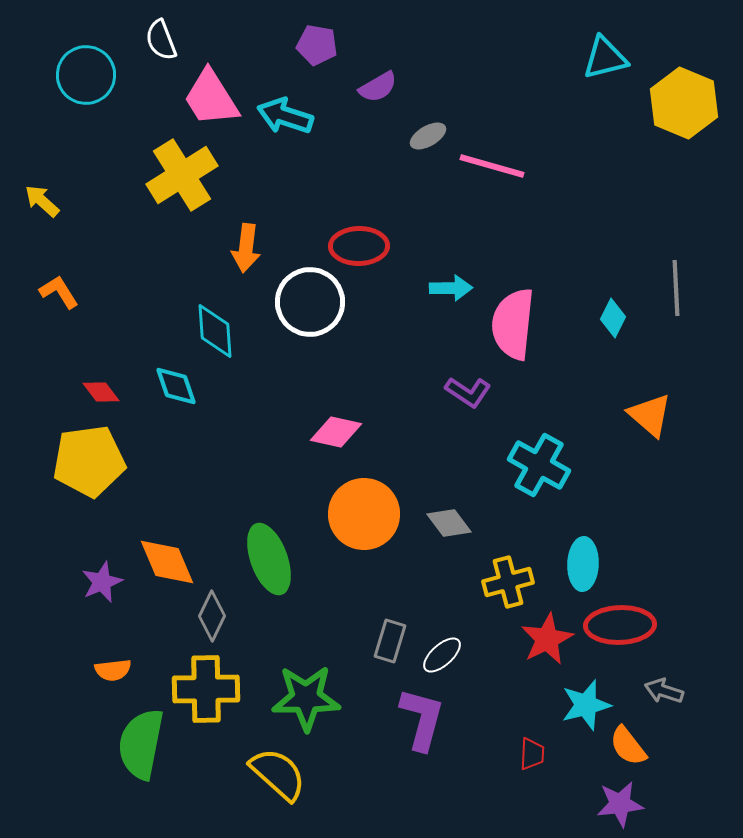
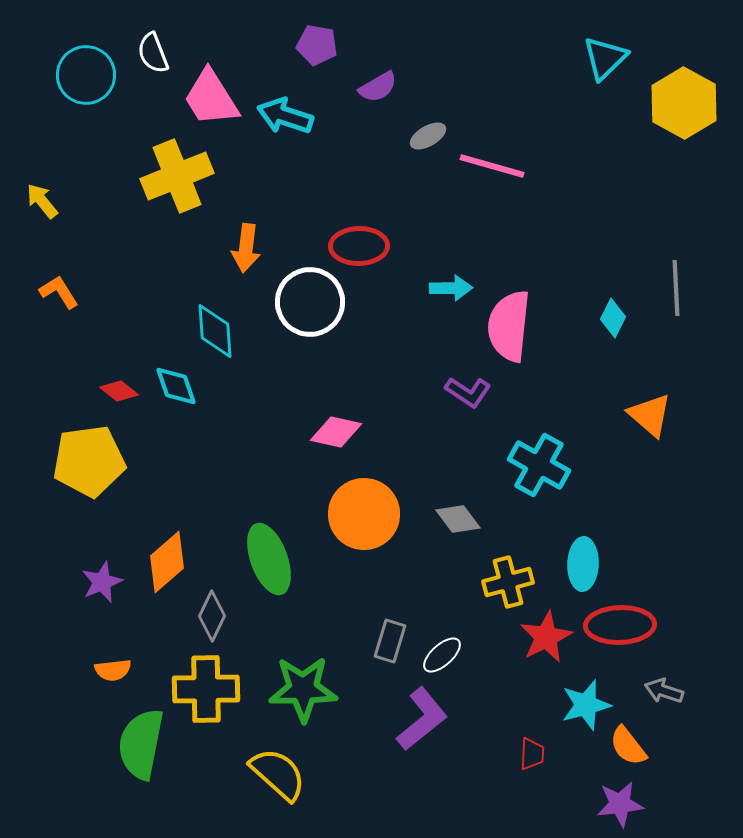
white semicircle at (161, 40): moved 8 px left, 13 px down
cyan triangle at (605, 58): rotated 30 degrees counterclockwise
yellow hexagon at (684, 103): rotated 6 degrees clockwise
yellow cross at (182, 175): moved 5 px left, 1 px down; rotated 10 degrees clockwise
yellow arrow at (42, 201): rotated 9 degrees clockwise
pink semicircle at (513, 324): moved 4 px left, 2 px down
red diamond at (101, 392): moved 18 px right, 1 px up; rotated 15 degrees counterclockwise
gray diamond at (449, 523): moved 9 px right, 4 px up
orange diamond at (167, 562): rotated 72 degrees clockwise
red star at (547, 639): moved 1 px left, 2 px up
green star at (306, 698): moved 3 px left, 9 px up
purple L-shape at (422, 719): rotated 36 degrees clockwise
